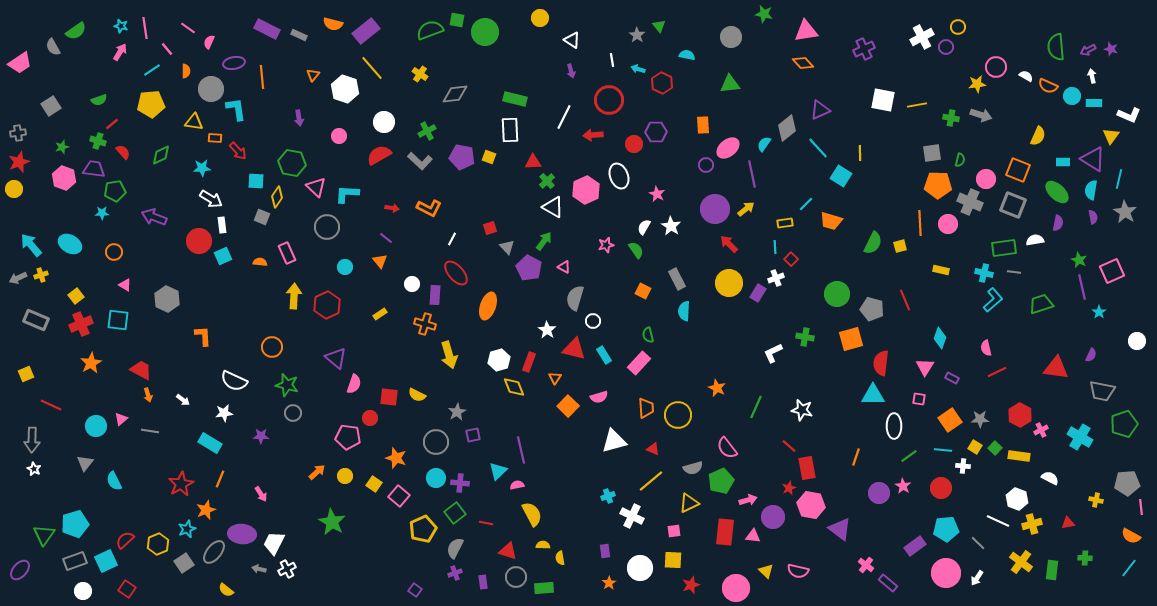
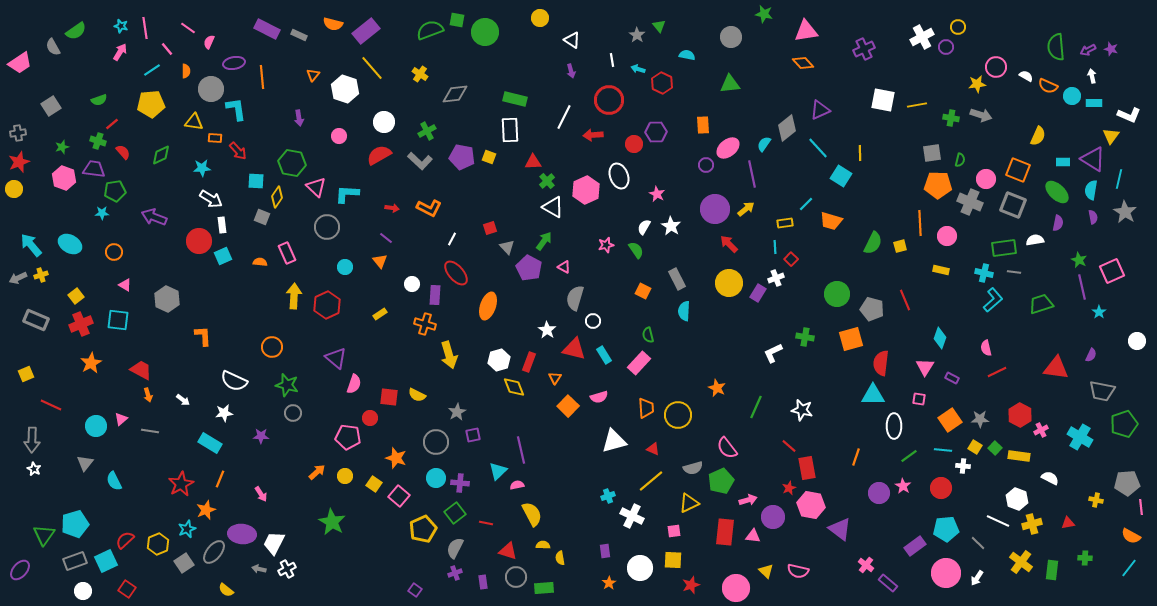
pink circle at (948, 224): moved 1 px left, 12 px down
